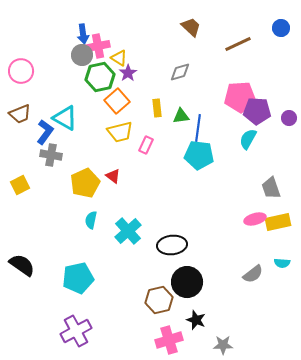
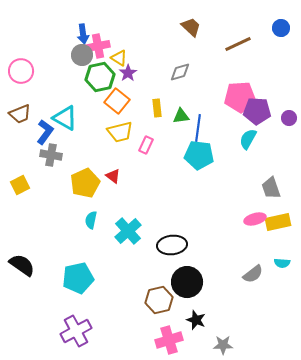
orange square at (117, 101): rotated 10 degrees counterclockwise
